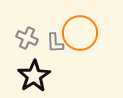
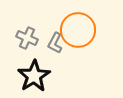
orange circle: moved 2 px left, 3 px up
gray L-shape: rotated 30 degrees clockwise
